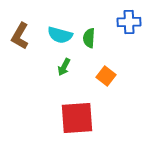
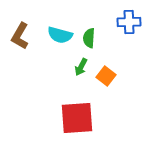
green arrow: moved 17 px right
